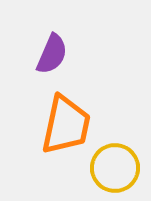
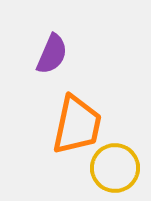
orange trapezoid: moved 11 px right
